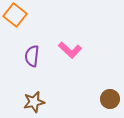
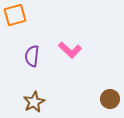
orange square: rotated 35 degrees clockwise
brown star: rotated 15 degrees counterclockwise
